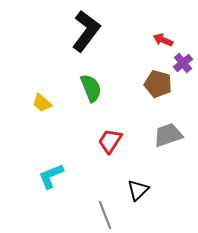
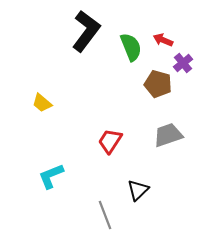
green semicircle: moved 40 px right, 41 px up
